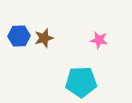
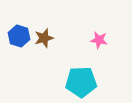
blue hexagon: rotated 20 degrees clockwise
